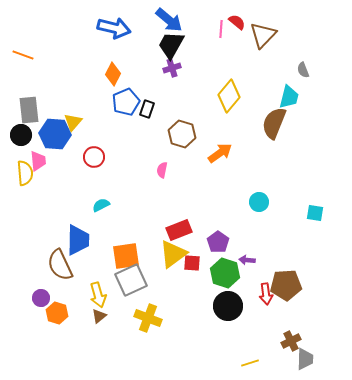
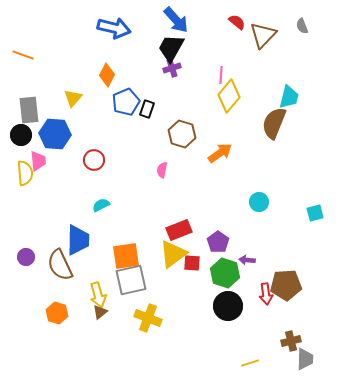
blue arrow at (169, 20): moved 7 px right; rotated 8 degrees clockwise
pink line at (221, 29): moved 46 px down
black trapezoid at (171, 45): moved 3 px down
gray semicircle at (303, 70): moved 1 px left, 44 px up
orange diamond at (113, 74): moved 6 px left, 1 px down
yellow triangle at (73, 122): moved 24 px up
red circle at (94, 157): moved 3 px down
cyan square at (315, 213): rotated 24 degrees counterclockwise
gray square at (131, 280): rotated 12 degrees clockwise
purple circle at (41, 298): moved 15 px left, 41 px up
brown triangle at (99, 316): moved 1 px right, 4 px up
brown cross at (291, 341): rotated 12 degrees clockwise
